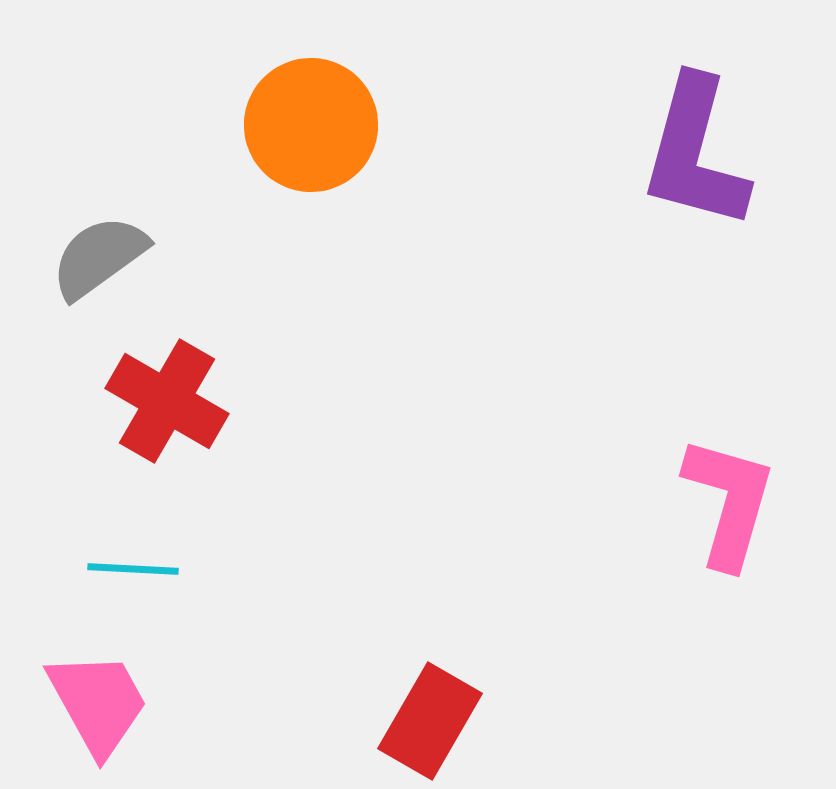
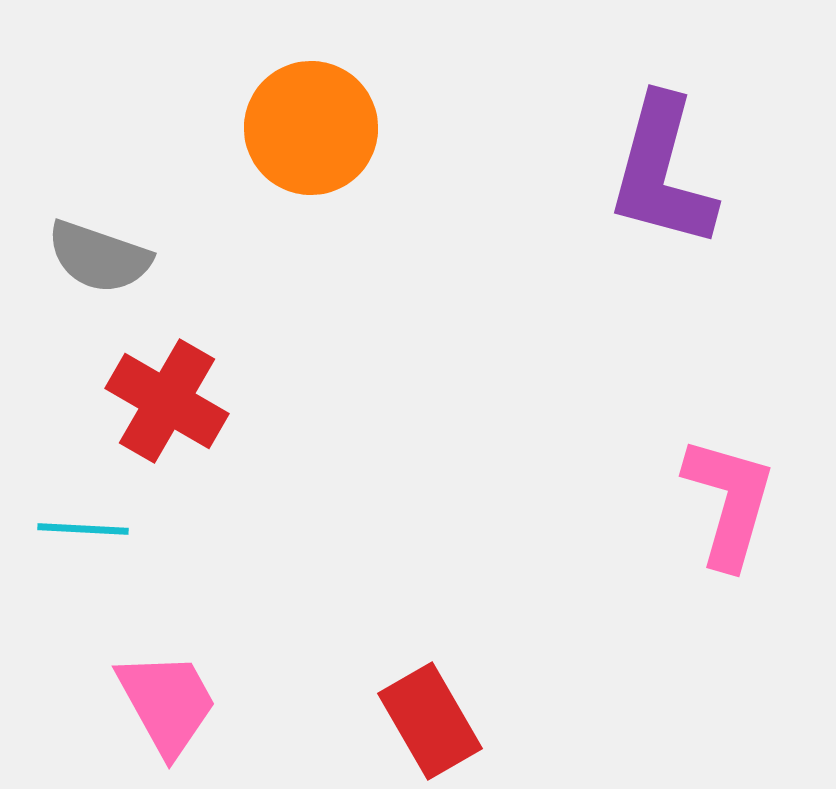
orange circle: moved 3 px down
purple L-shape: moved 33 px left, 19 px down
gray semicircle: rotated 125 degrees counterclockwise
cyan line: moved 50 px left, 40 px up
pink trapezoid: moved 69 px right
red rectangle: rotated 60 degrees counterclockwise
